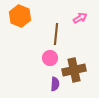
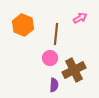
orange hexagon: moved 3 px right, 9 px down
brown cross: rotated 15 degrees counterclockwise
purple semicircle: moved 1 px left, 1 px down
